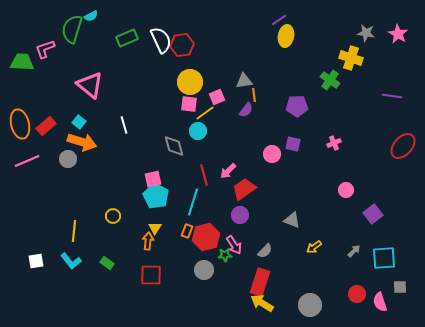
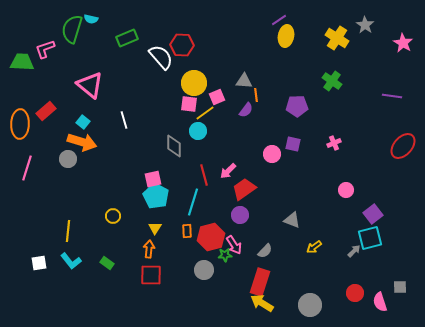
cyan semicircle at (91, 16): moved 3 px down; rotated 40 degrees clockwise
gray star at (366, 33): moved 1 px left, 8 px up; rotated 24 degrees clockwise
pink star at (398, 34): moved 5 px right, 9 px down
white semicircle at (161, 40): moved 17 px down; rotated 16 degrees counterclockwise
red hexagon at (182, 45): rotated 10 degrees clockwise
yellow cross at (351, 58): moved 14 px left, 20 px up; rotated 15 degrees clockwise
green cross at (330, 80): moved 2 px right, 1 px down
gray triangle at (244, 81): rotated 12 degrees clockwise
yellow circle at (190, 82): moved 4 px right, 1 px down
orange line at (254, 95): moved 2 px right
cyan square at (79, 122): moved 4 px right
orange ellipse at (20, 124): rotated 16 degrees clockwise
white line at (124, 125): moved 5 px up
red rectangle at (46, 126): moved 15 px up
gray diamond at (174, 146): rotated 15 degrees clockwise
pink line at (27, 161): moved 7 px down; rotated 50 degrees counterclockwise
yellow line at (74, 231): moved 6 px left
orange rectangle at (187, 231): rotated 24 degrees counterclockwise
red hexagon at (206, 237): moved 5 px right
orange arrow at (148, 241): moved 1 px right, 8 px down
cyan square at (384, 258): moved 14 px left, 20 px up; rotated 10 degrees counterclockwise
white square at (36, 261): moved 3 px right, 2 px down
red circle at (357, 294): moved 2 px left, 1 px up
